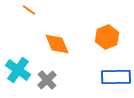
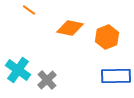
orange diamond: moved 13 px right, 16 px up; rotated 56 degrees counterclockwise
blue rectangle: moved 1 px up
